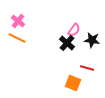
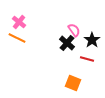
pink cross: moved 1 px right, 1 px down
pink semicircle: rotated 72 degrees counterclockwise
black star: rotated 28 degrees clockwise
red line: moved 9 px up
